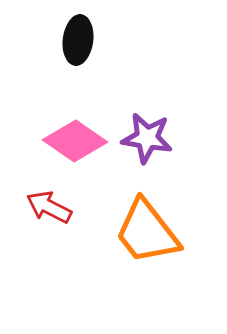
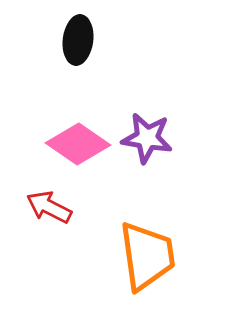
pink diamond: moved 3 px right, 3 px down
orange trapezoid: moved 24 px down; rotated 150 degrees counterclockwise
